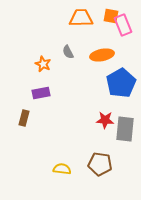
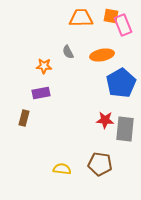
orange star: moved 1 px right, 2 px down; rotated 21 degrees counterclockwise
